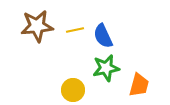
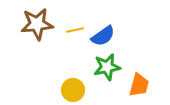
brown star: moved 2 px up
blue semicircle: rotated 100 degrees counterclockwise
green star: moved 1 px right, 1 px up
